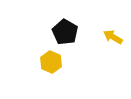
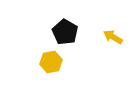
yellow hexagon: rotated 25 degrees clockwise
